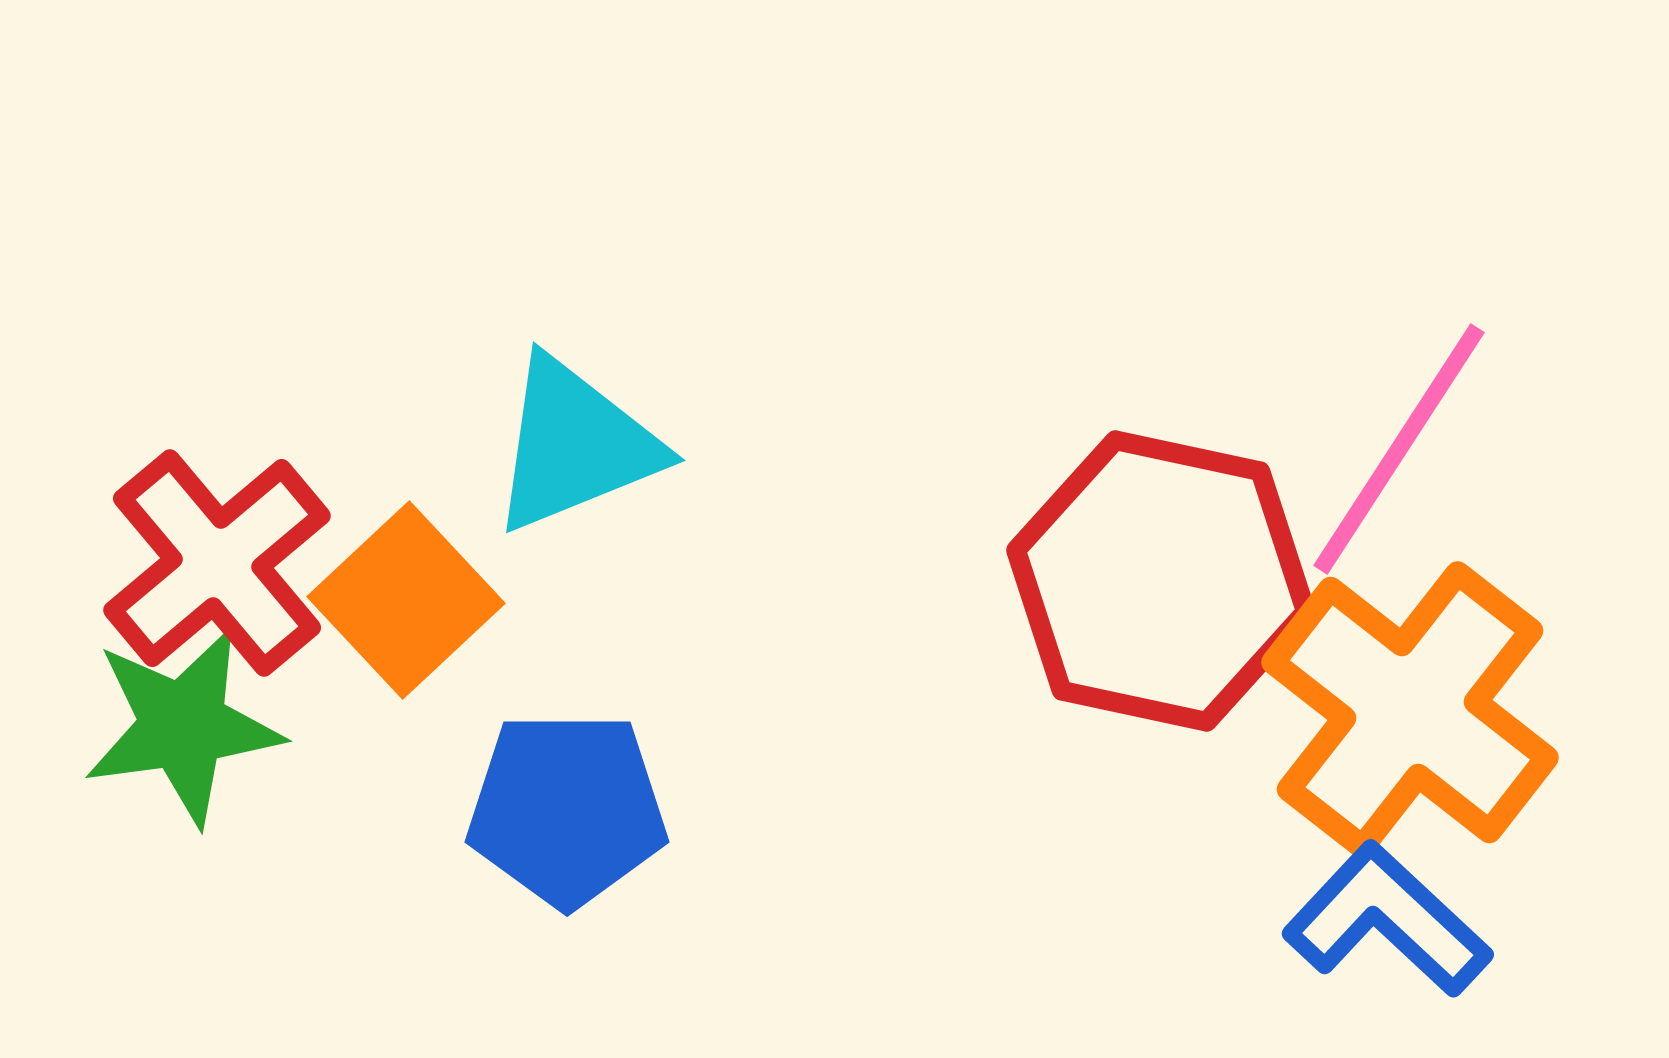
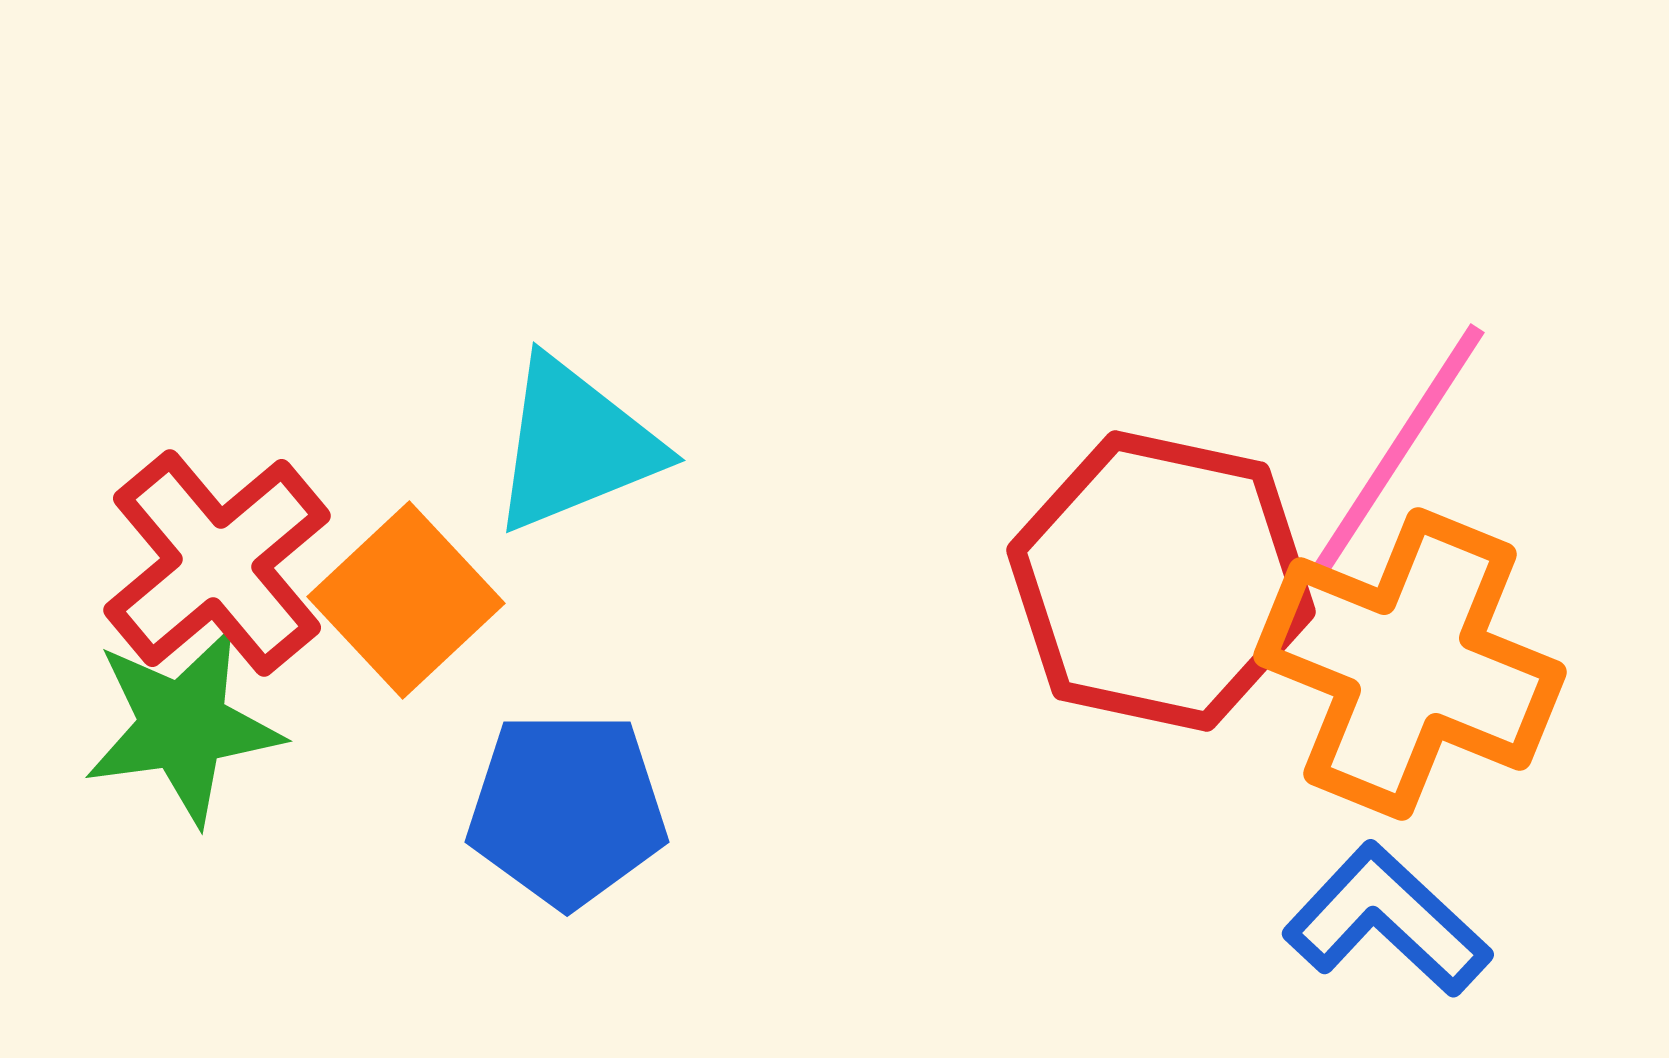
orange cross: moved 46 px up; rotated 16 degrees counterclockwise
